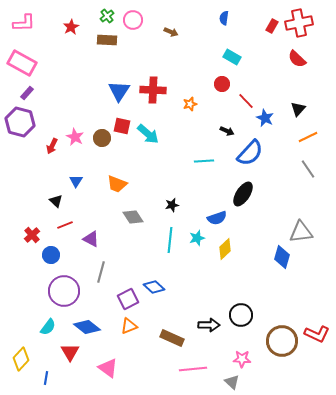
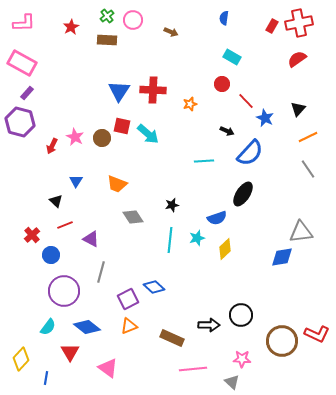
red semicircle at (297, 59): rotated 102 degrees clockwise
blue diamond at (282, 257): rotated 65 degrees clockwise
